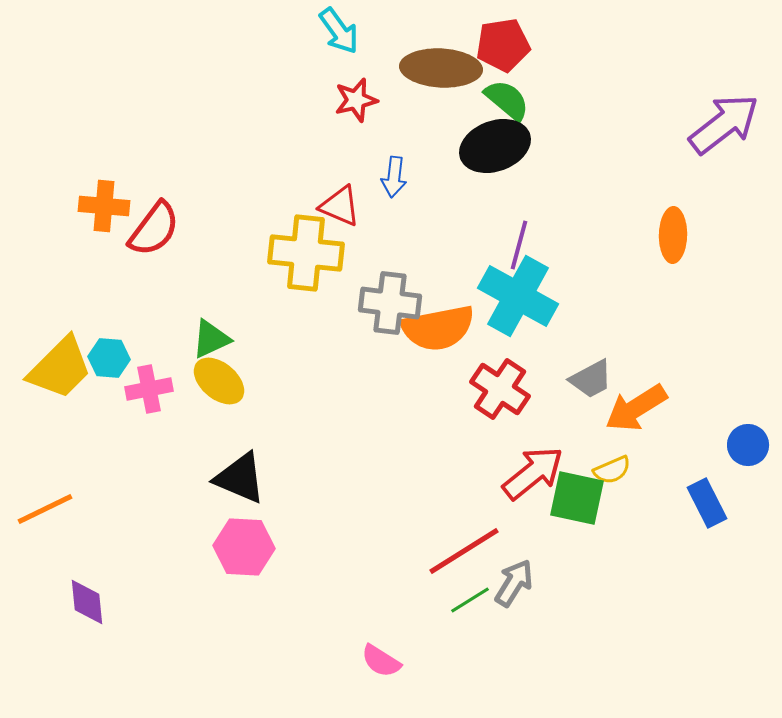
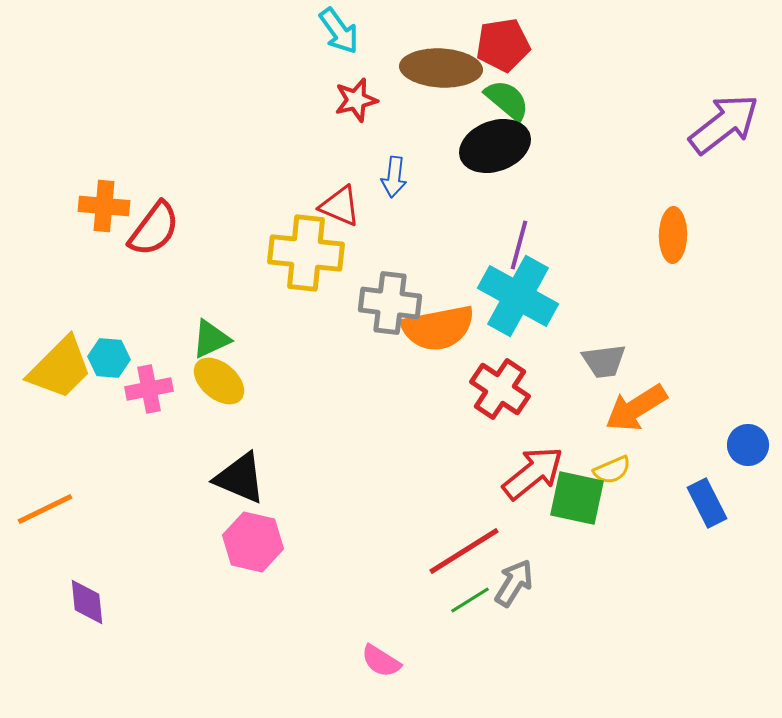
gray trapezoid: moved 13 px right, 18 px up; rotated 21 degrees clockwise
pink hexagon: moved 9 px right, 5 px up; rotated 10 degrees clockwise
